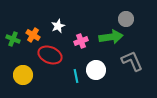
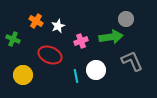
orange cross: moved 3 px right, 14 px up
